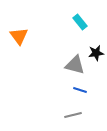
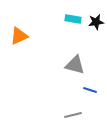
cyan rectangle: moved 7 px left, 3 px up; rotated 42 degrees counterclockwise
orange triangle: rotated 42 degrees clockwise
black star: moved 31 px up
blue line: moved 10 px right
